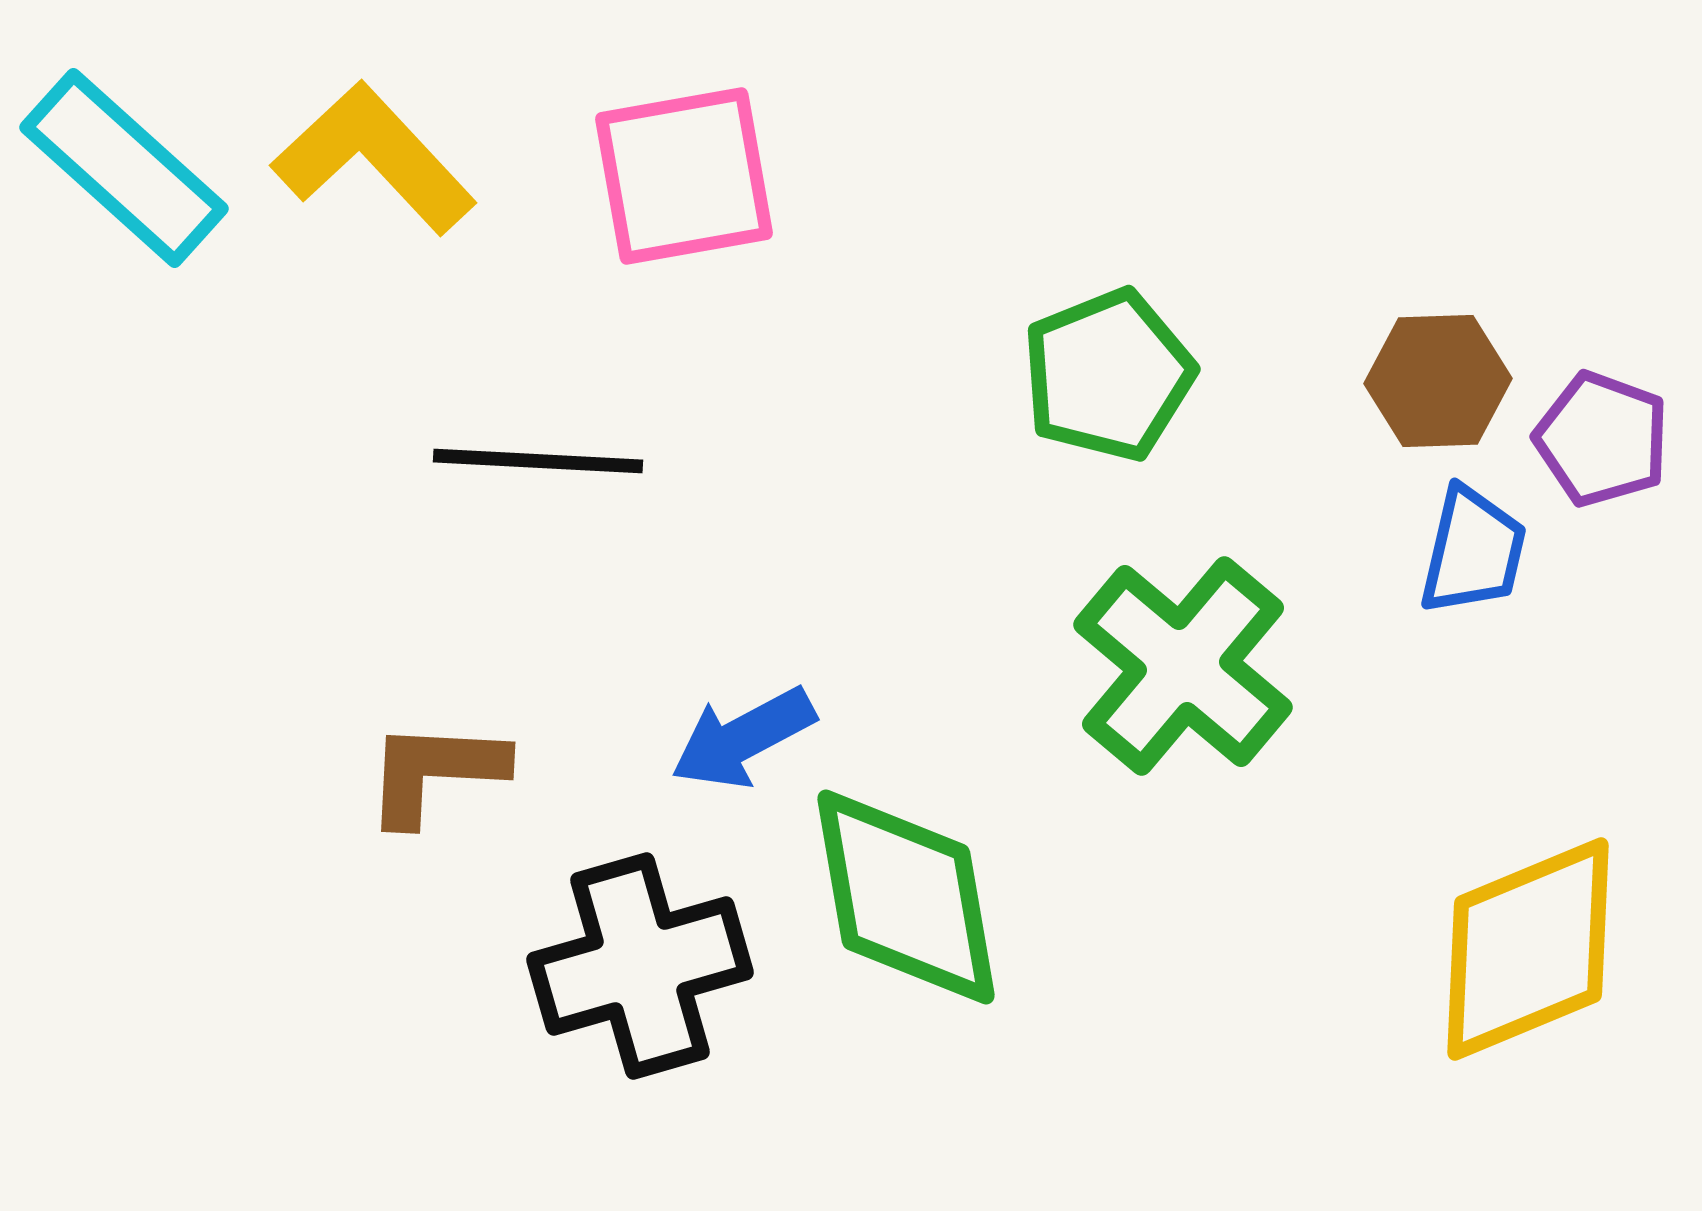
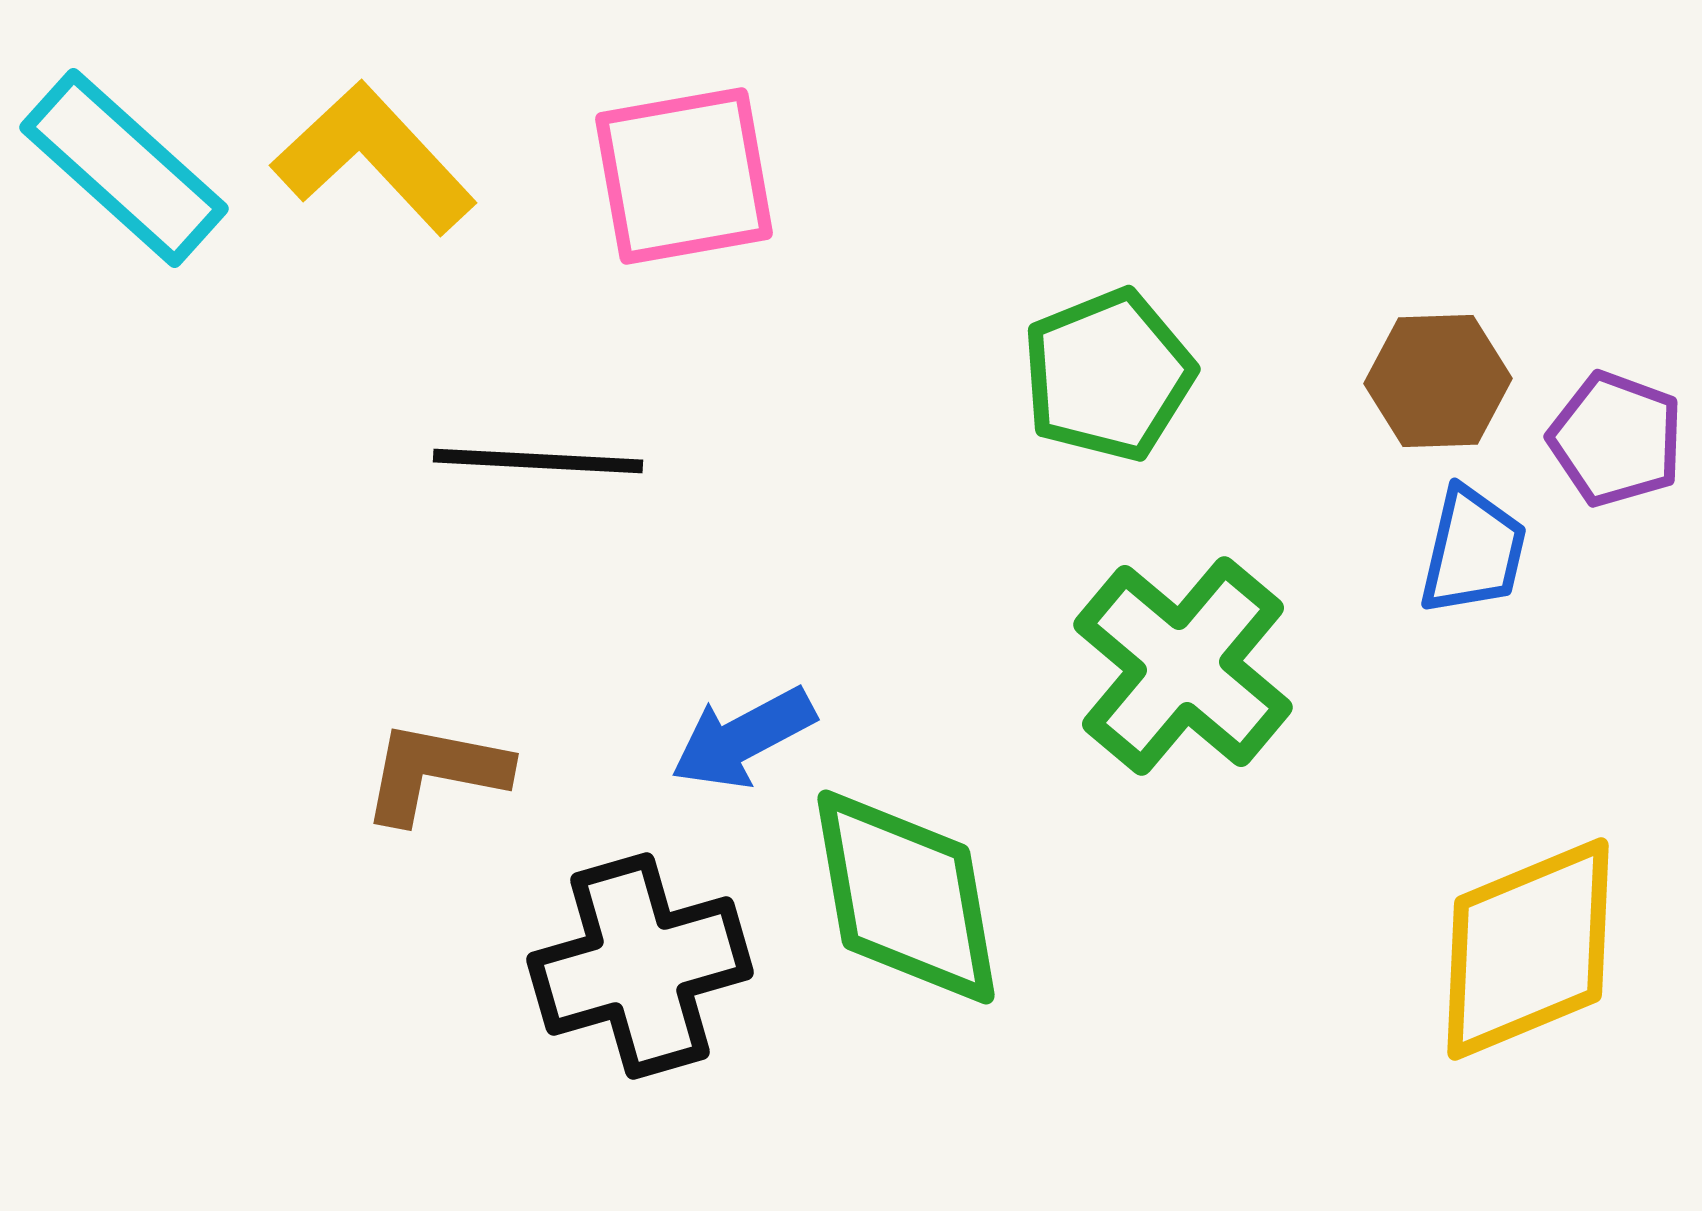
purple pentagon: moved 14 px right
brown L-shape: rotated 8 degrees clockwise
